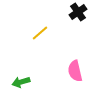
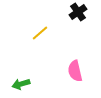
green arrow: moved 2 px down
